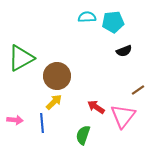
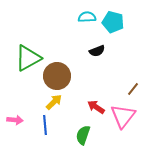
cyan pentagon: rotated 20 degrees clockwise
black semicircle: moved 27 px left
green triangle: moved 7 px right
brown line: moved 5 px left, 1 px up; rotated 16 degrees counterclockwise
blue line: moved 3 px right, 2 px down
